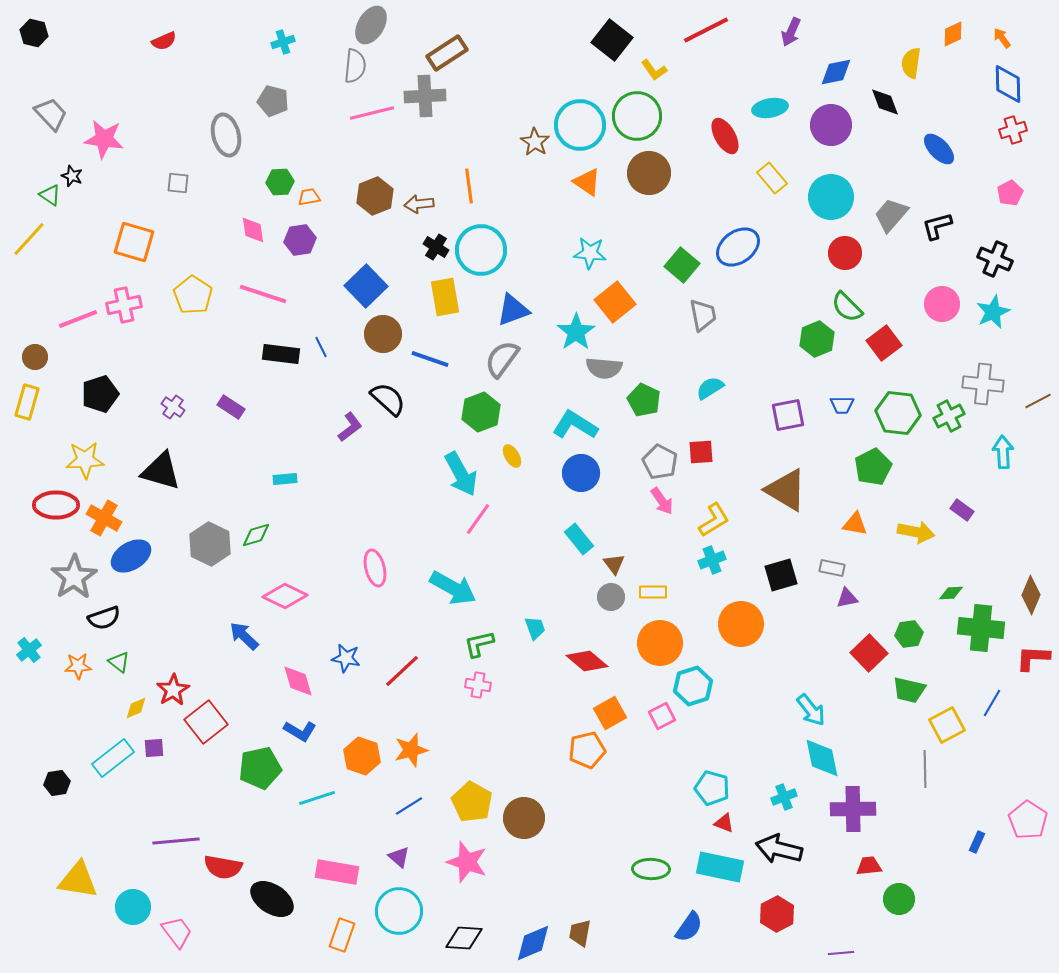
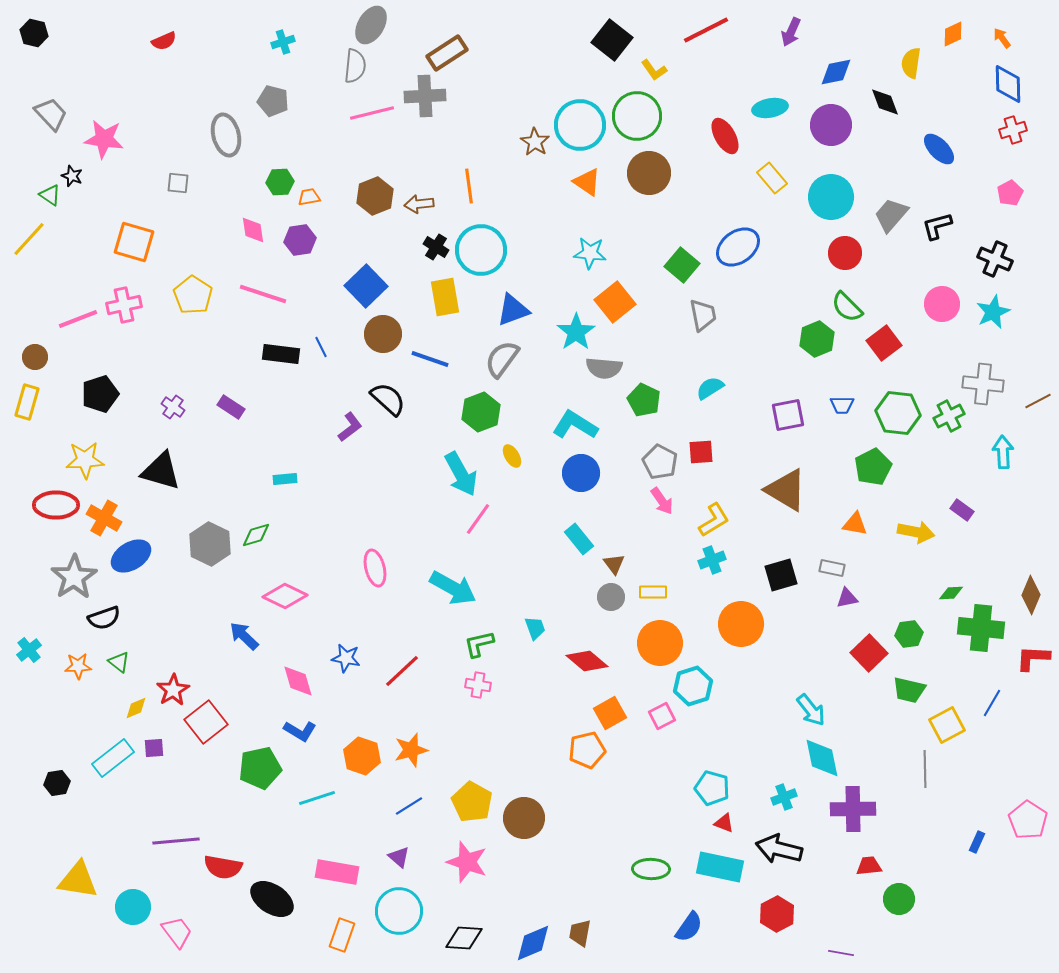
purple line at (841, 953): rotated 15 degrees clockwise
